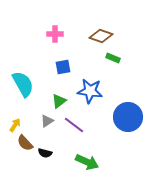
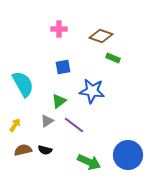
pink cross: moved 4 px right, 5 px up
blue star: moved 2 px right
blue circle: moved 38 px down
brown semicircle: moved 2 px left, 7 px down; rotated 120 degrees clockwise
black semicircle: moved 3 px up
green arrow: moved 2 px right
